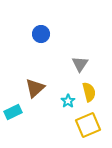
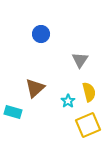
gray triangle: moved 4 px up
cyan rectangle: rotated 42 degrees clockwise
